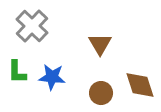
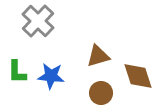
gray cross: moved 6 px right, 5 px up
brown triangle: moved 2 px left, 12 px down; rotated 45 degrees clockwise
blue star: moved 1 px left, 1 px up
brown diamond: moved 2 px left, 9 px up
